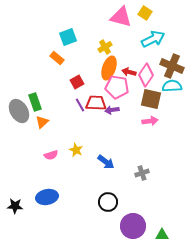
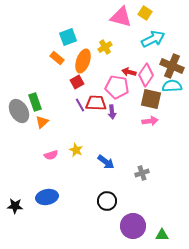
orange ellipse: moved 26 px left, 7 px up
purple arrow: moved 2 px down; rotated 88 degrees counterclockwise
black circle: moved 1 px left, 1 px up
